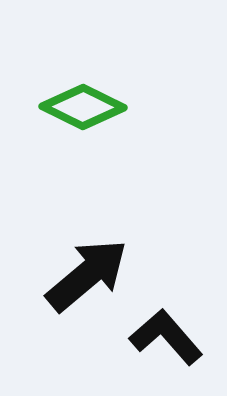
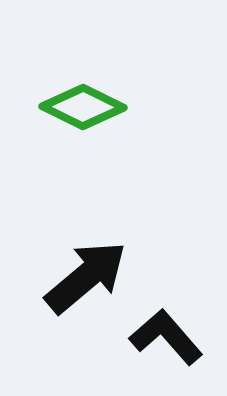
black arrow: moved 1 px left, 2 px down
